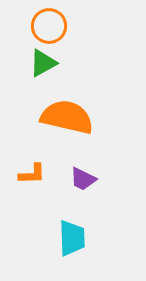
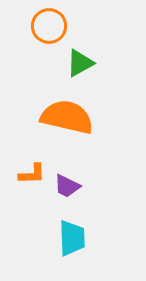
green triangle: moved 37 px right
purple trapezoid: moved 16 px left, 7 px down
